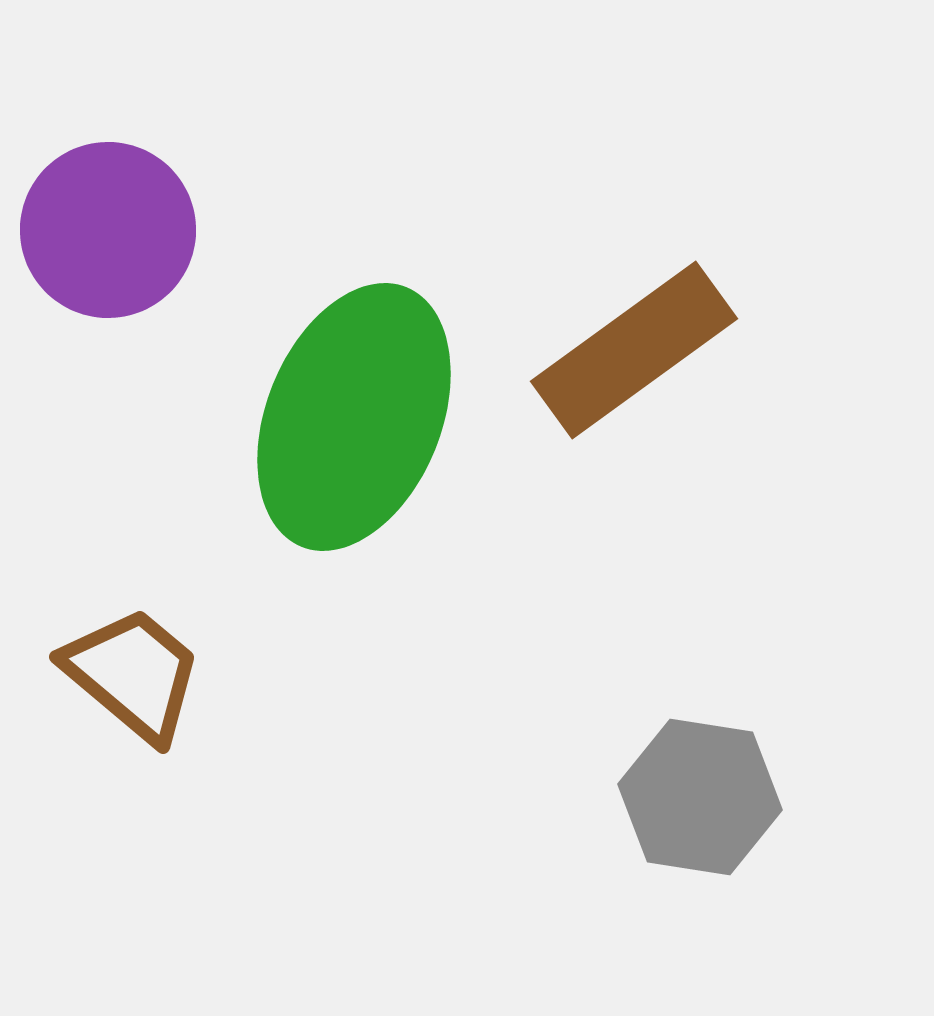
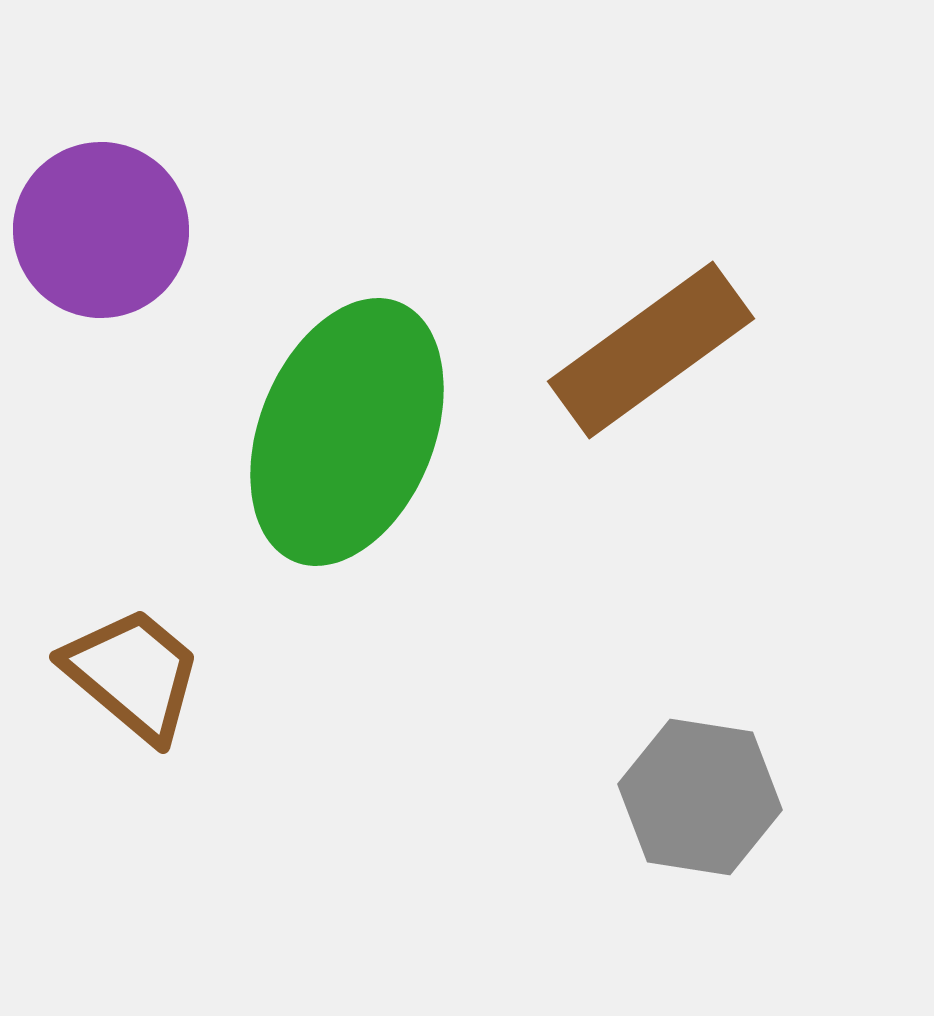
purple circle: moved 7 px left
brown rectangle: moved 17 px right
green ellipse: moved 7 px left, 15 px down
